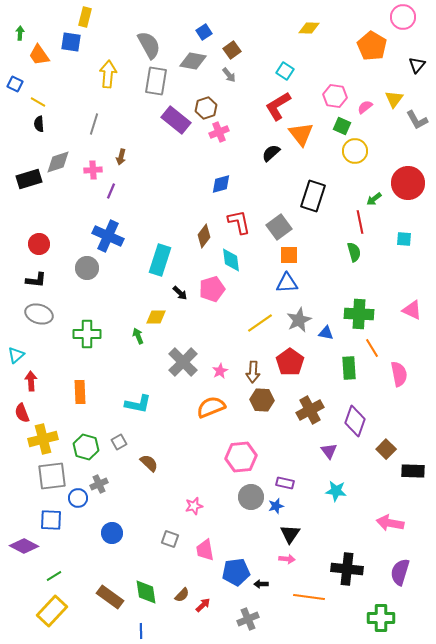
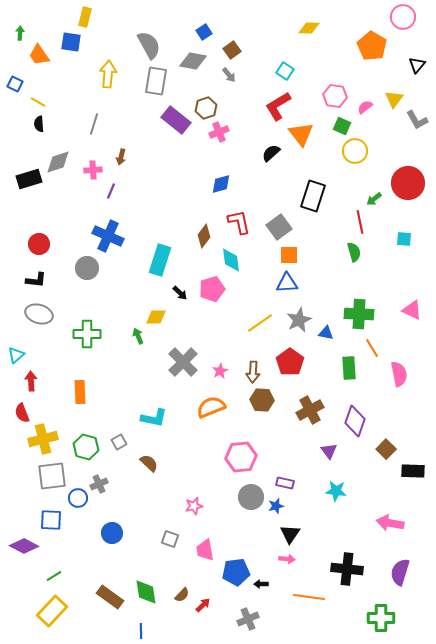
cyan L-shape at (138, 404): moved 16 px right, 14 px down
